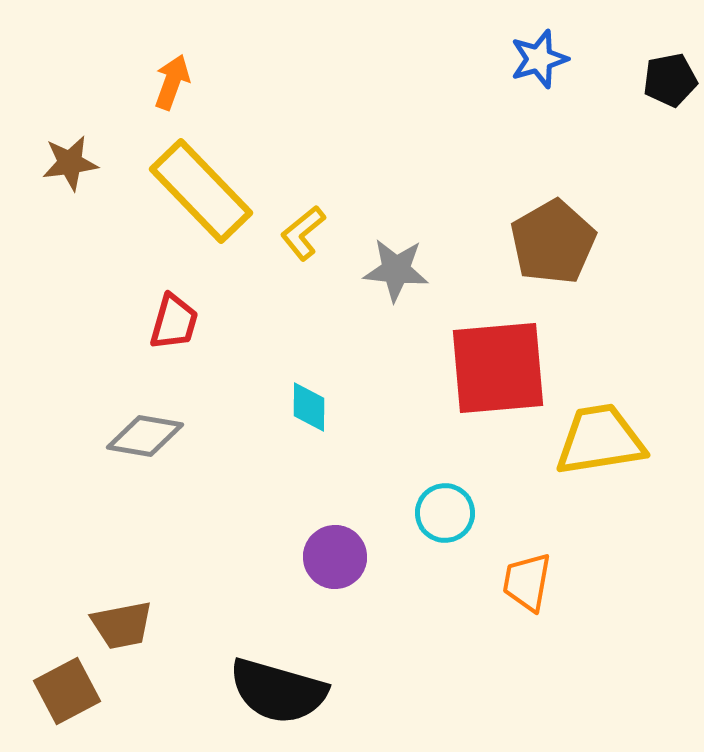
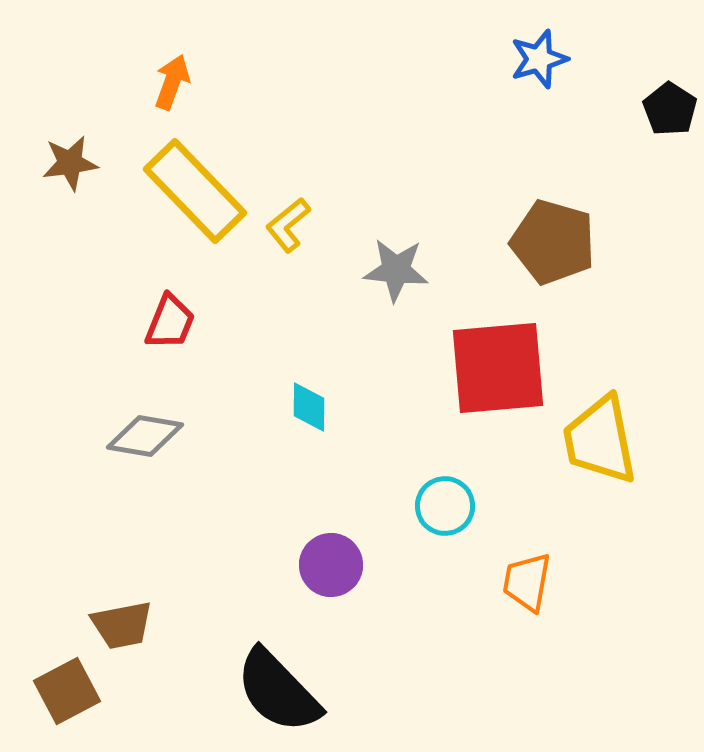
black pentagon: moved 29 px down; rotated 28 degrees counterclockwise
yellow rectangle: moved 6 px left
yellow L-shape: moved 15 px left, 8 px up
brown pentagon: rotated 26 degrees counterclockwise
red trapezoid: moved 4 px left; rotated 6 degrees clockwise
yellow trapezoid: rotated 92 degrees counterclockwise
cyan circle: moved 7 px up
purple circle: moved 4 px left, 8 px down
black semicircle: rotated 30 degrees clockwise
